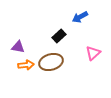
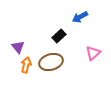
purple triangle: rotated 40 degrees clockwise
orange arrow: rotated 70 degrees counterclockwise
